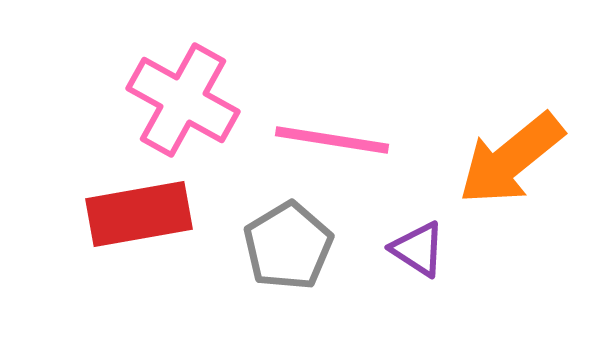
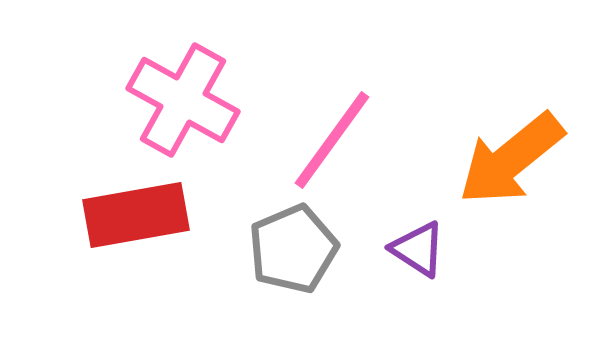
pink line: rotated 63 degrees counterclockwise
red rectangle: moved 3 px left, 1 px down
gray pentagon: moved 5 px right, 3 px down; rotated 8 degrees clockwise
